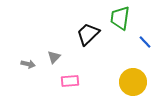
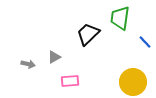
gray triangle: rotated 16 degrees clockwise
